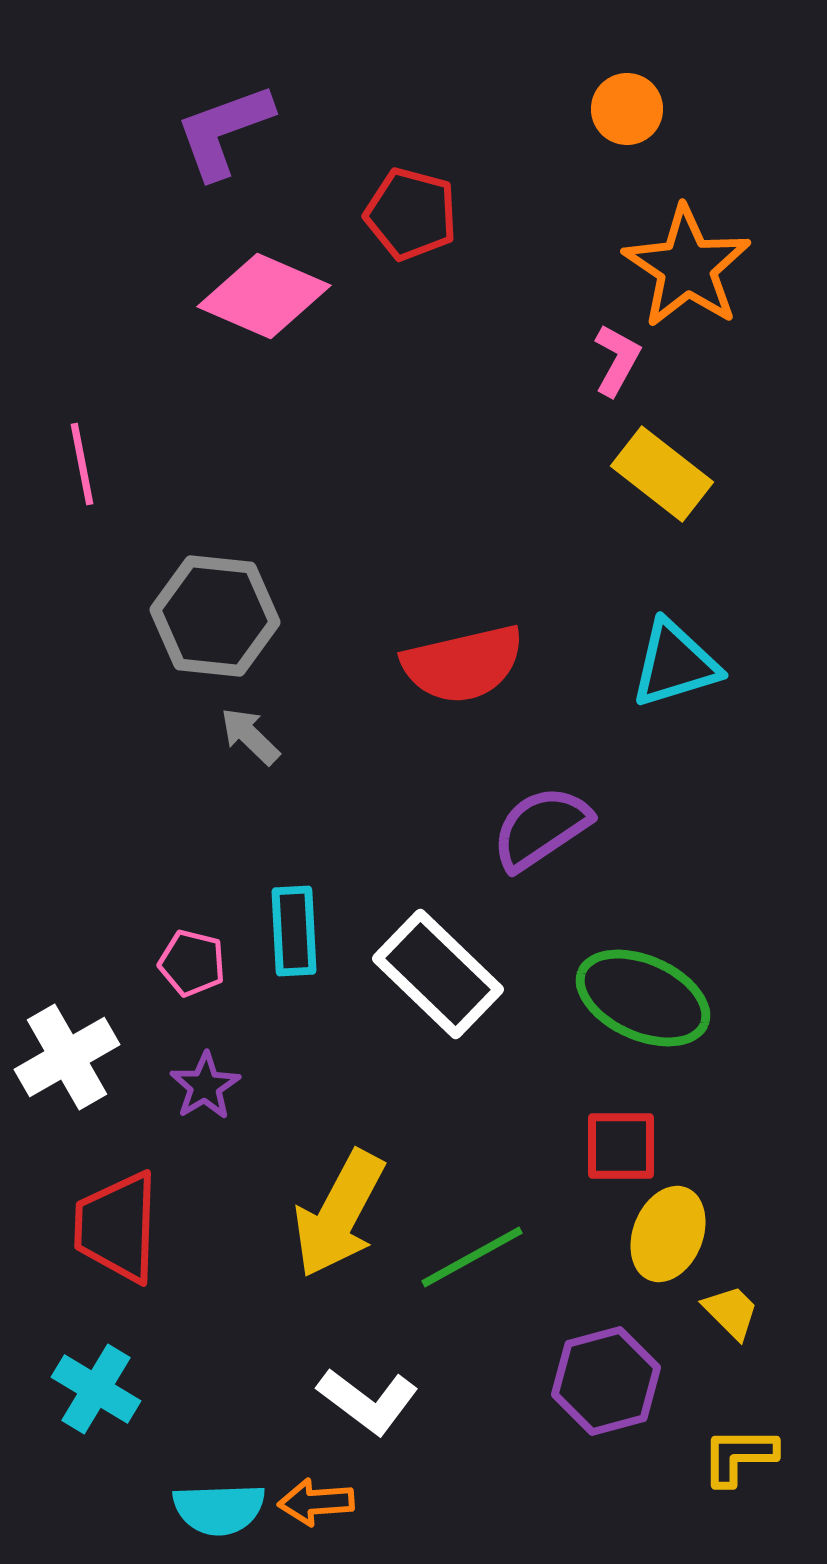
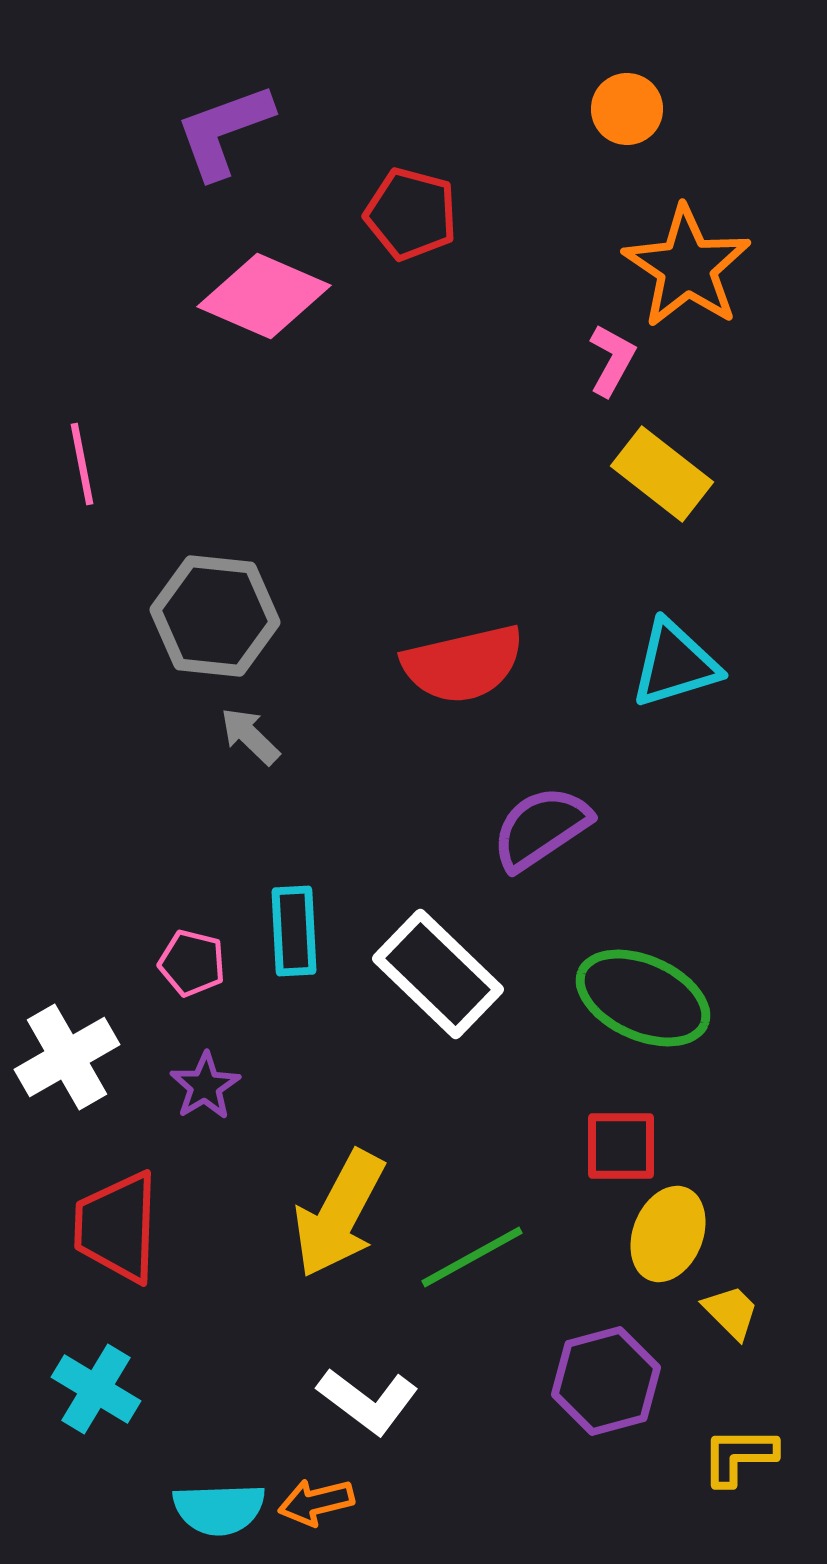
pink L-shape: moved 5 px left
orange arrow: rotated 10 degrees counterclockwise
